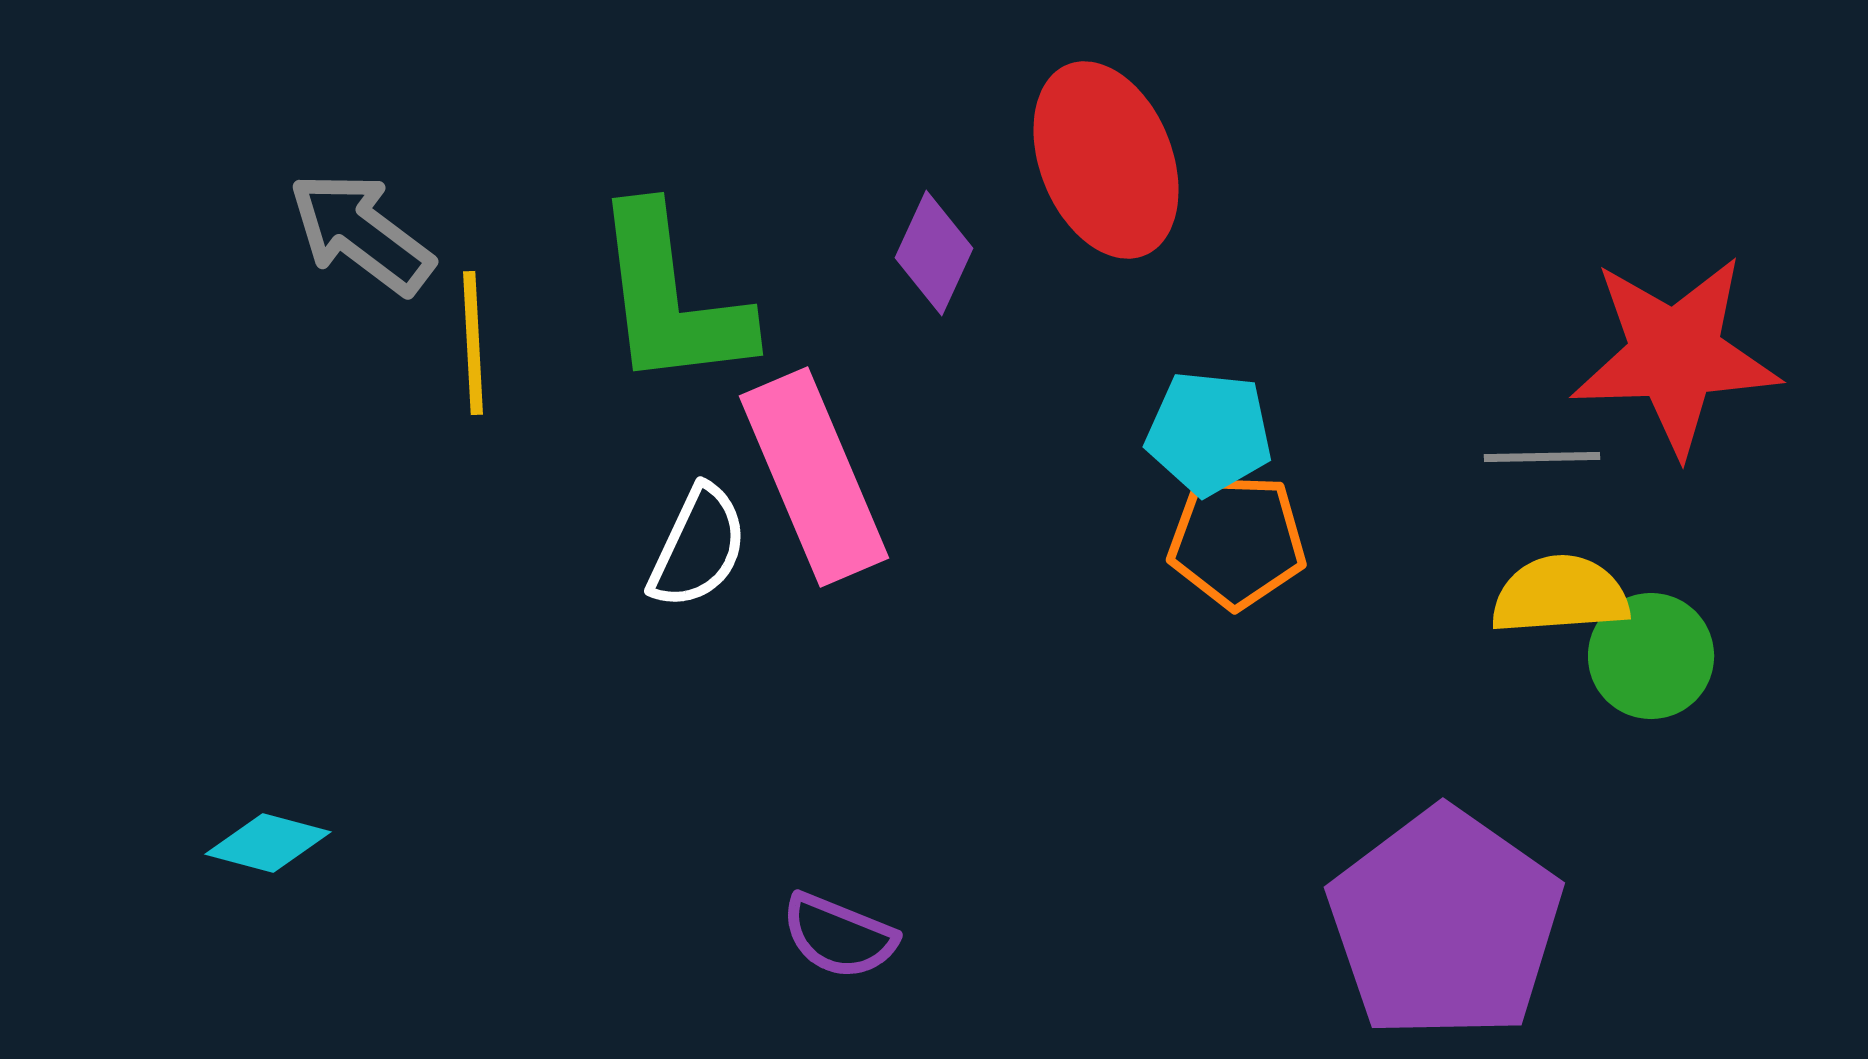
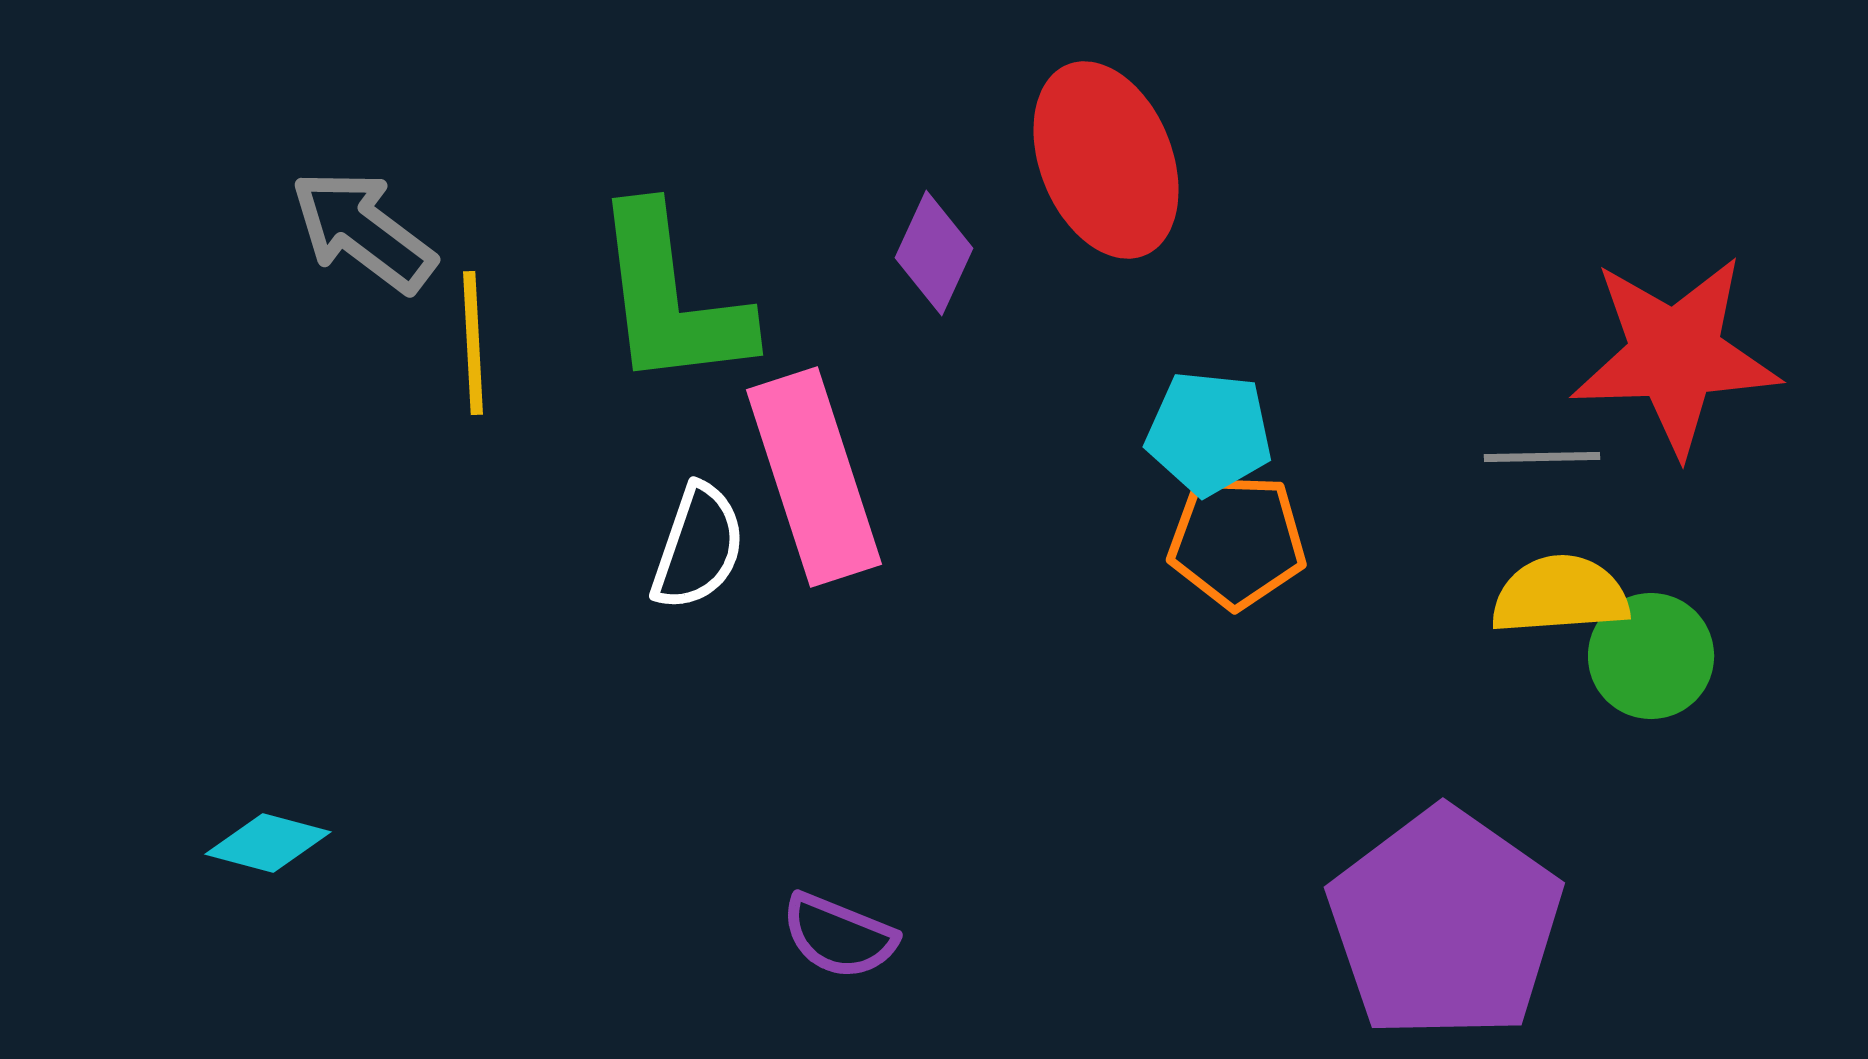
gray arrow: moved 2 px right, 2 px up
pink rectangle: rotated 5 degrees clockwise
white semicircle: rotated 6 degrees counterclockwise
